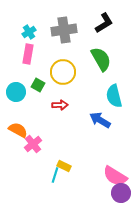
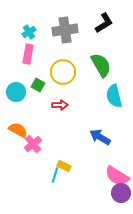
gray cross: moved 1 px right
green semicircle: moved 6 px down
blue arrow: moved 17 px down
pink semicircle: moved 2 px right
